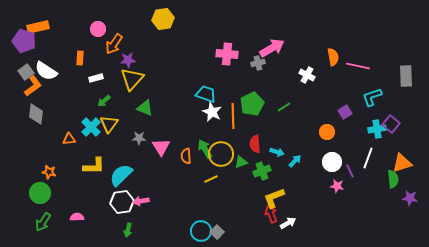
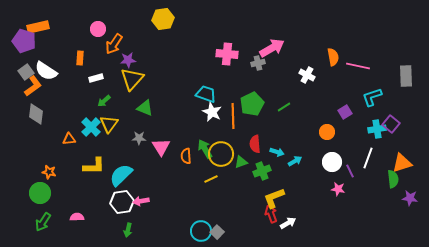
cyan arrow at (295, 161): rotated 16 degrees clockwise
pink star at (337, 186): moved 1 px right, 3 px down
